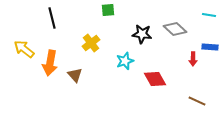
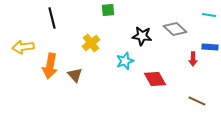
black star: moved 2 px down
yellow arrow: moved 1 px left, 2 px up; rotated 45 degrees counterclockwise
orange arrow: moved 3 px down
